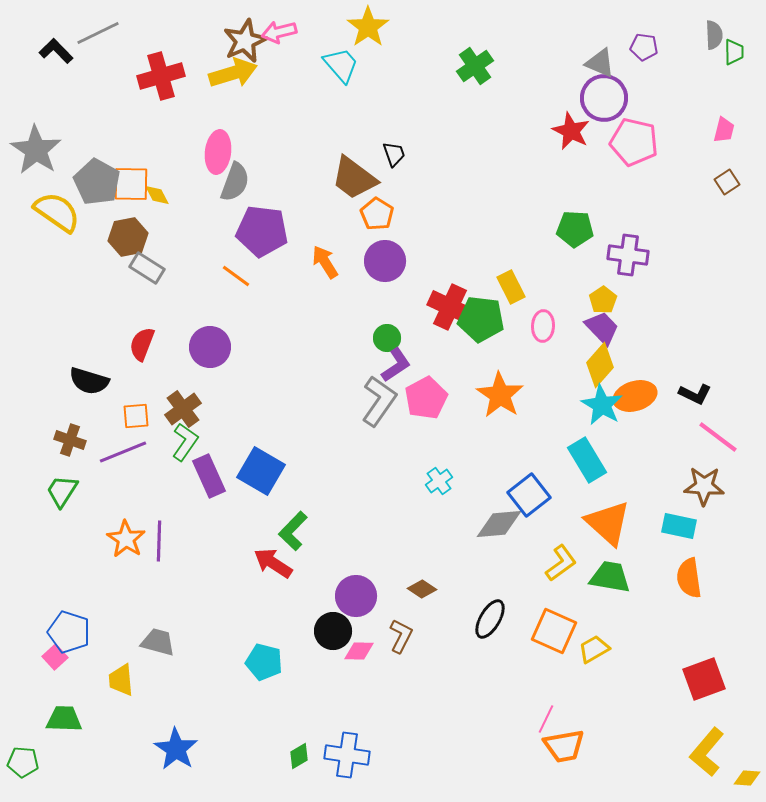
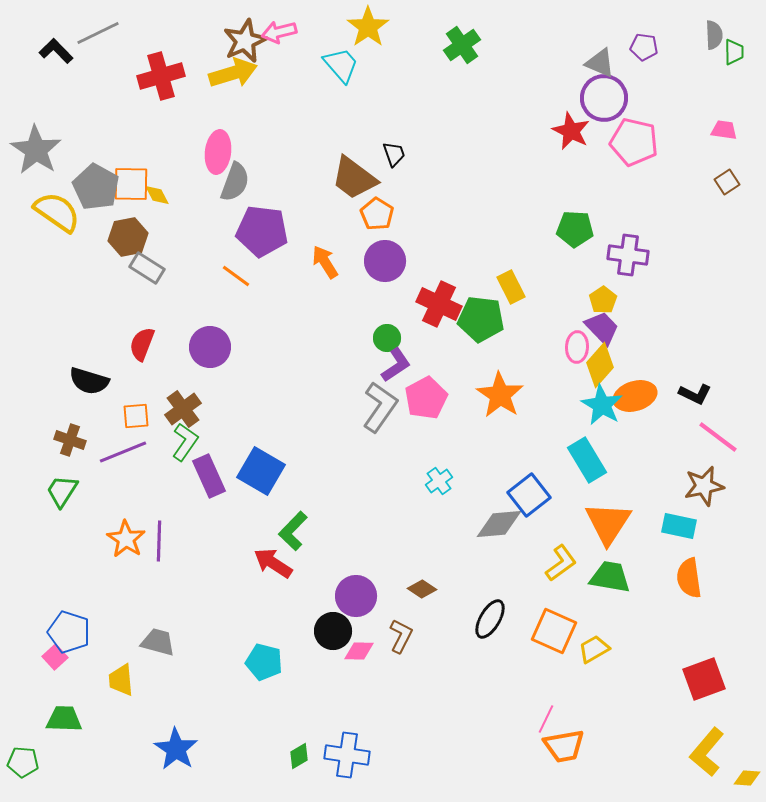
green cross at (475, 66): moved 13 px left, 21 px up
pink trapezoid at (724, 130): rotated 96 degrees counterclockwise
gray pentagon at (97, 182): moved 1 px left, 5 px down
red cross at (450, 307): moved 11 px left, 3 px up
pink ellipse at (543, 326): moved 34 px right, 21 px down
gray L-shape at (379, 401): moved 1 px right, 6 px down
brown star at (704, 486): rotated 15 degrees counterclockwise
orange triangle at (608, 523): rotated 21 degrees clockwise
